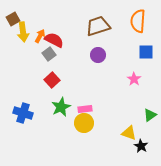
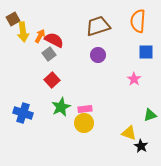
green triangle: rotated 16 degrees clockwise
